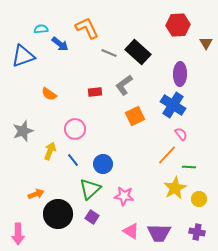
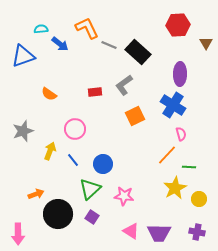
gray line: moved 8 px up
pink semicircle: rotated 24 degrees clockwise
